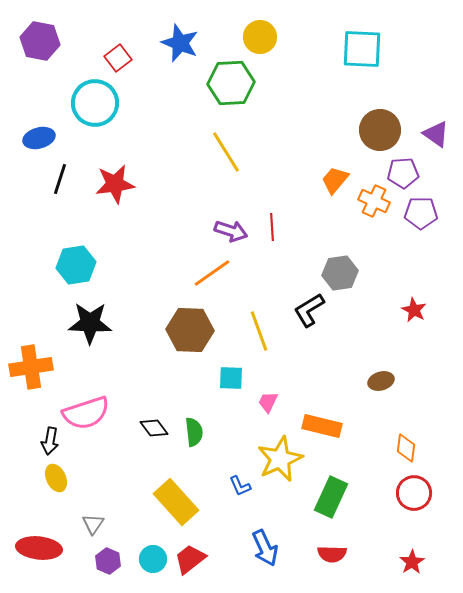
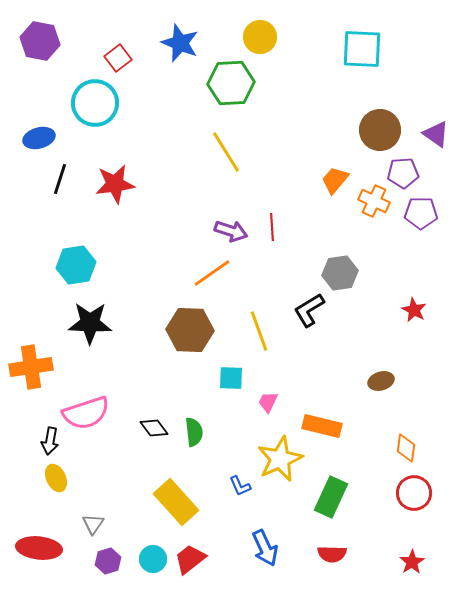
purple hexagon at (108, 561): rotated 20 degrees clockwise
